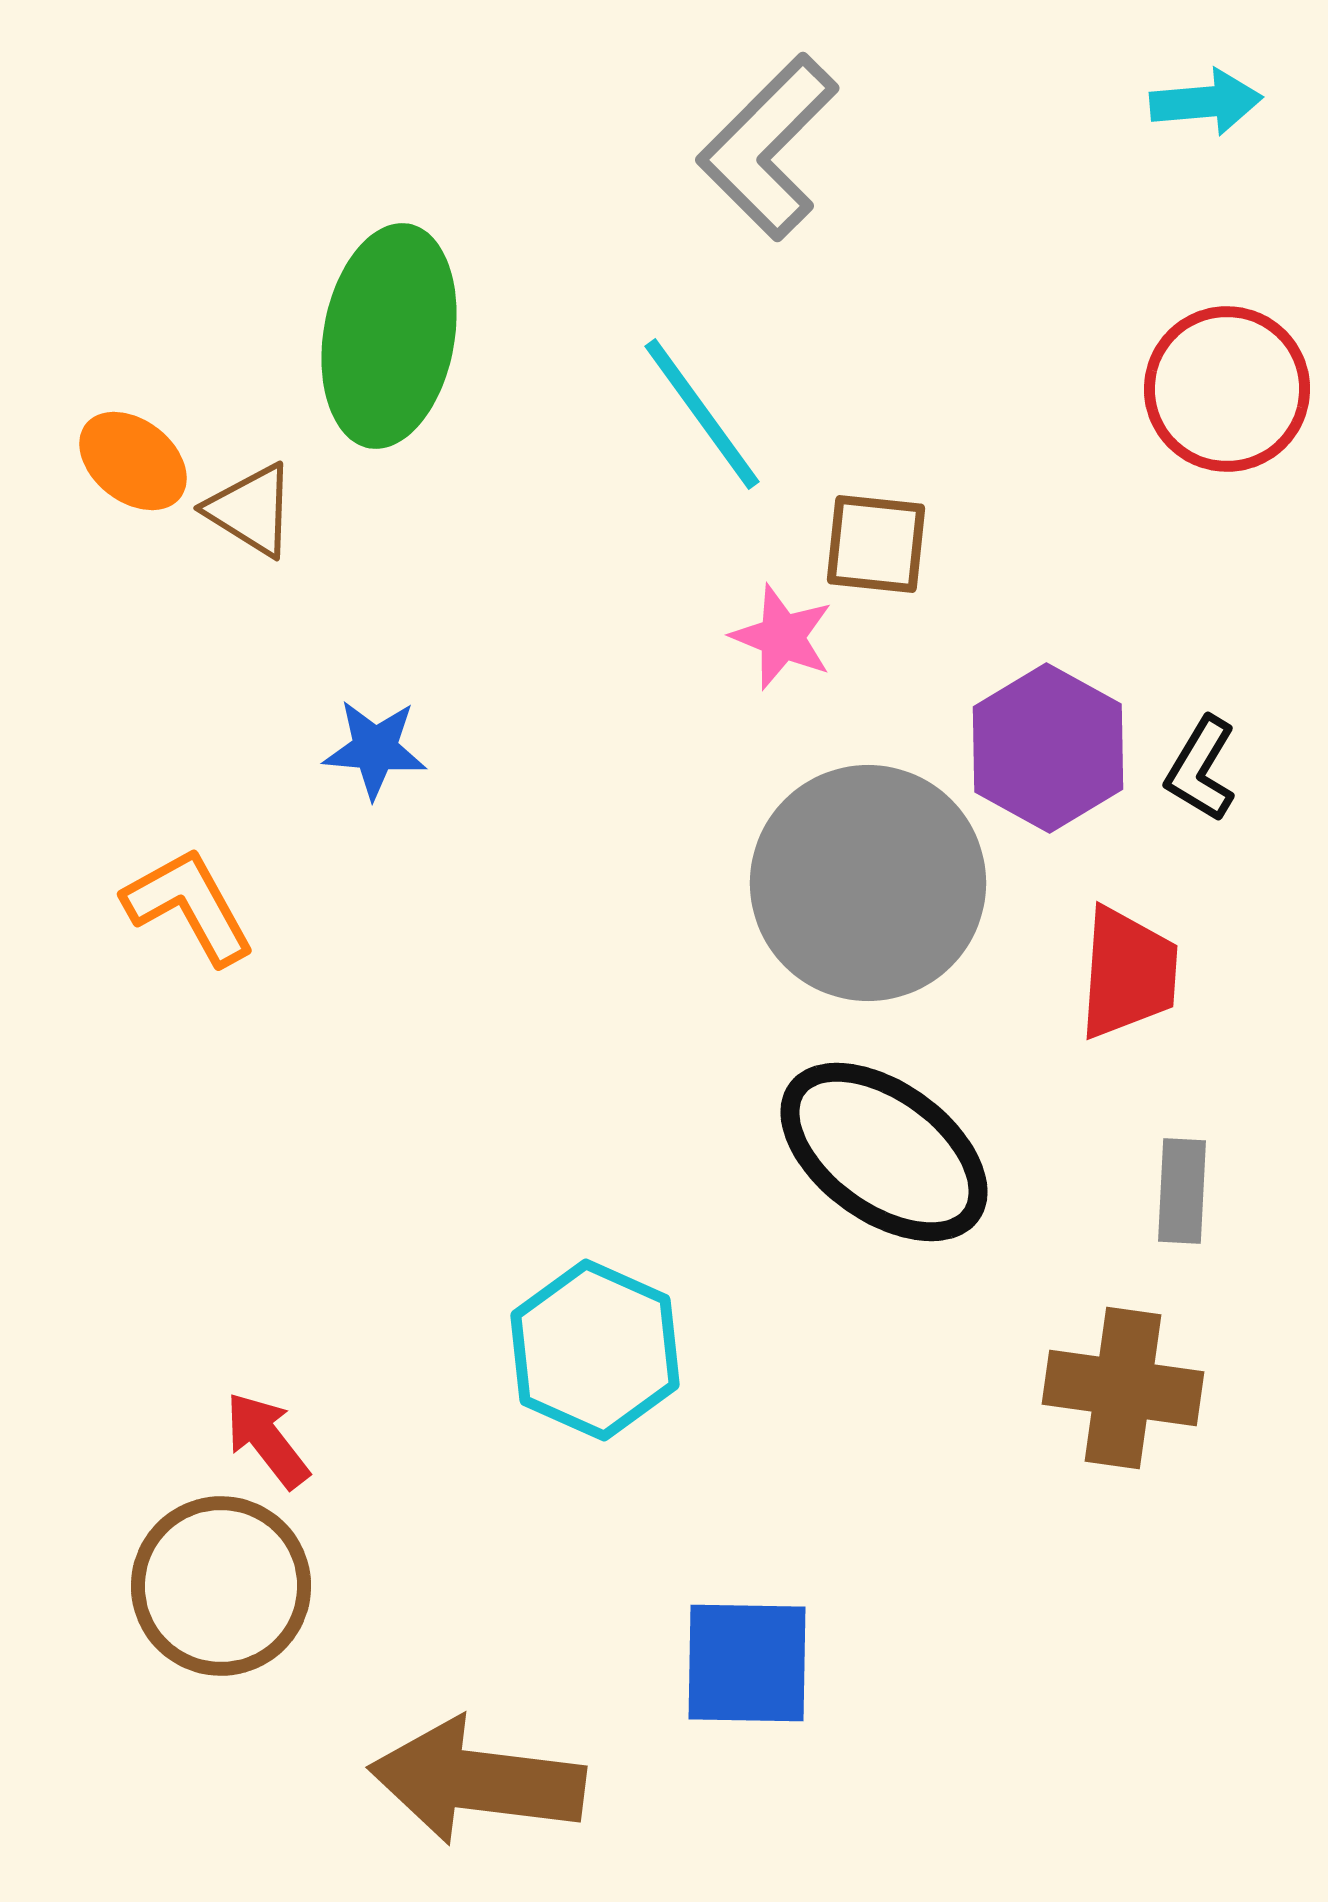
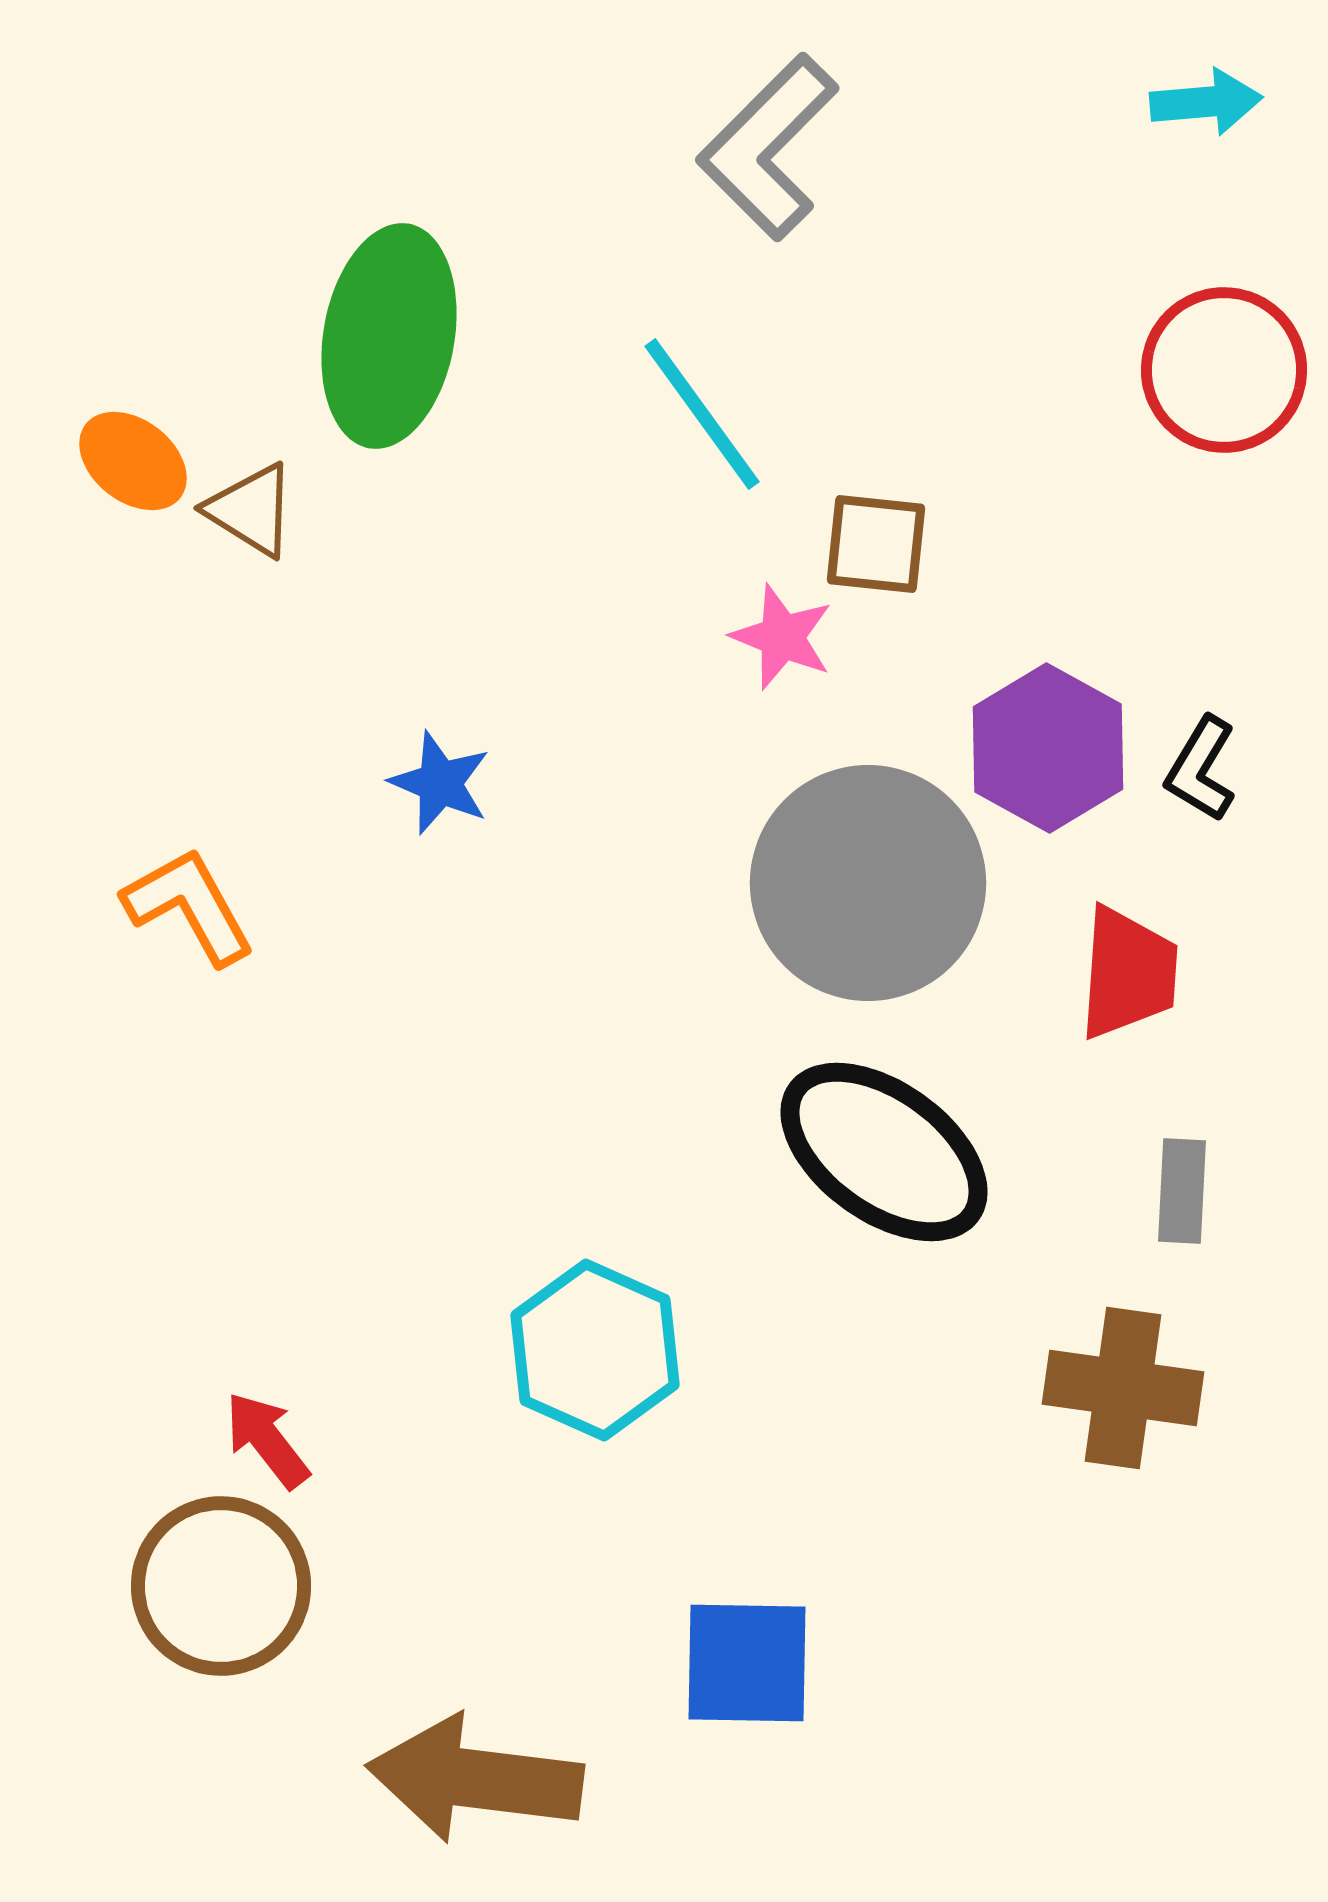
red circle: moved 3 px left, 19 px up
blue star: moved 65 px right, 34 px down; rotated 18 degrees clockwise
brown arrow: moved 2 px left, 2 px up
